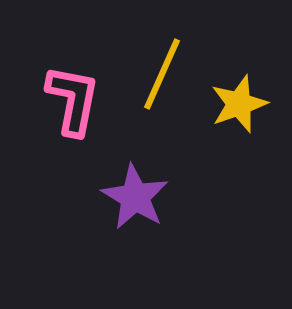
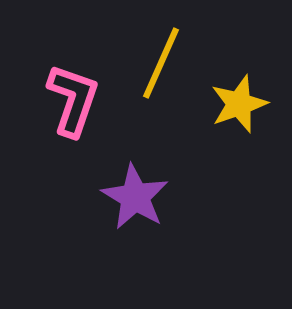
yellow line: moved 1 px left, 11 px up
pink L-shape: rotated 8 degrees clockwise
